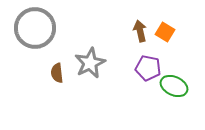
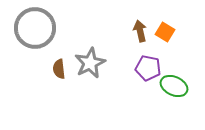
brown semicircle: moved 2 px right, 4 px up
